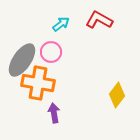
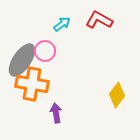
cyan arrow: moved 1 px right
pink circle: moved 6 px left, 1 px up
orange cross: moved 6 px left, 1 px down
purple arrow: moved 2 px right
